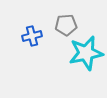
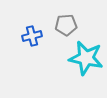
cyan star: moved 5 px down; rotated 24 degrees clockwise
